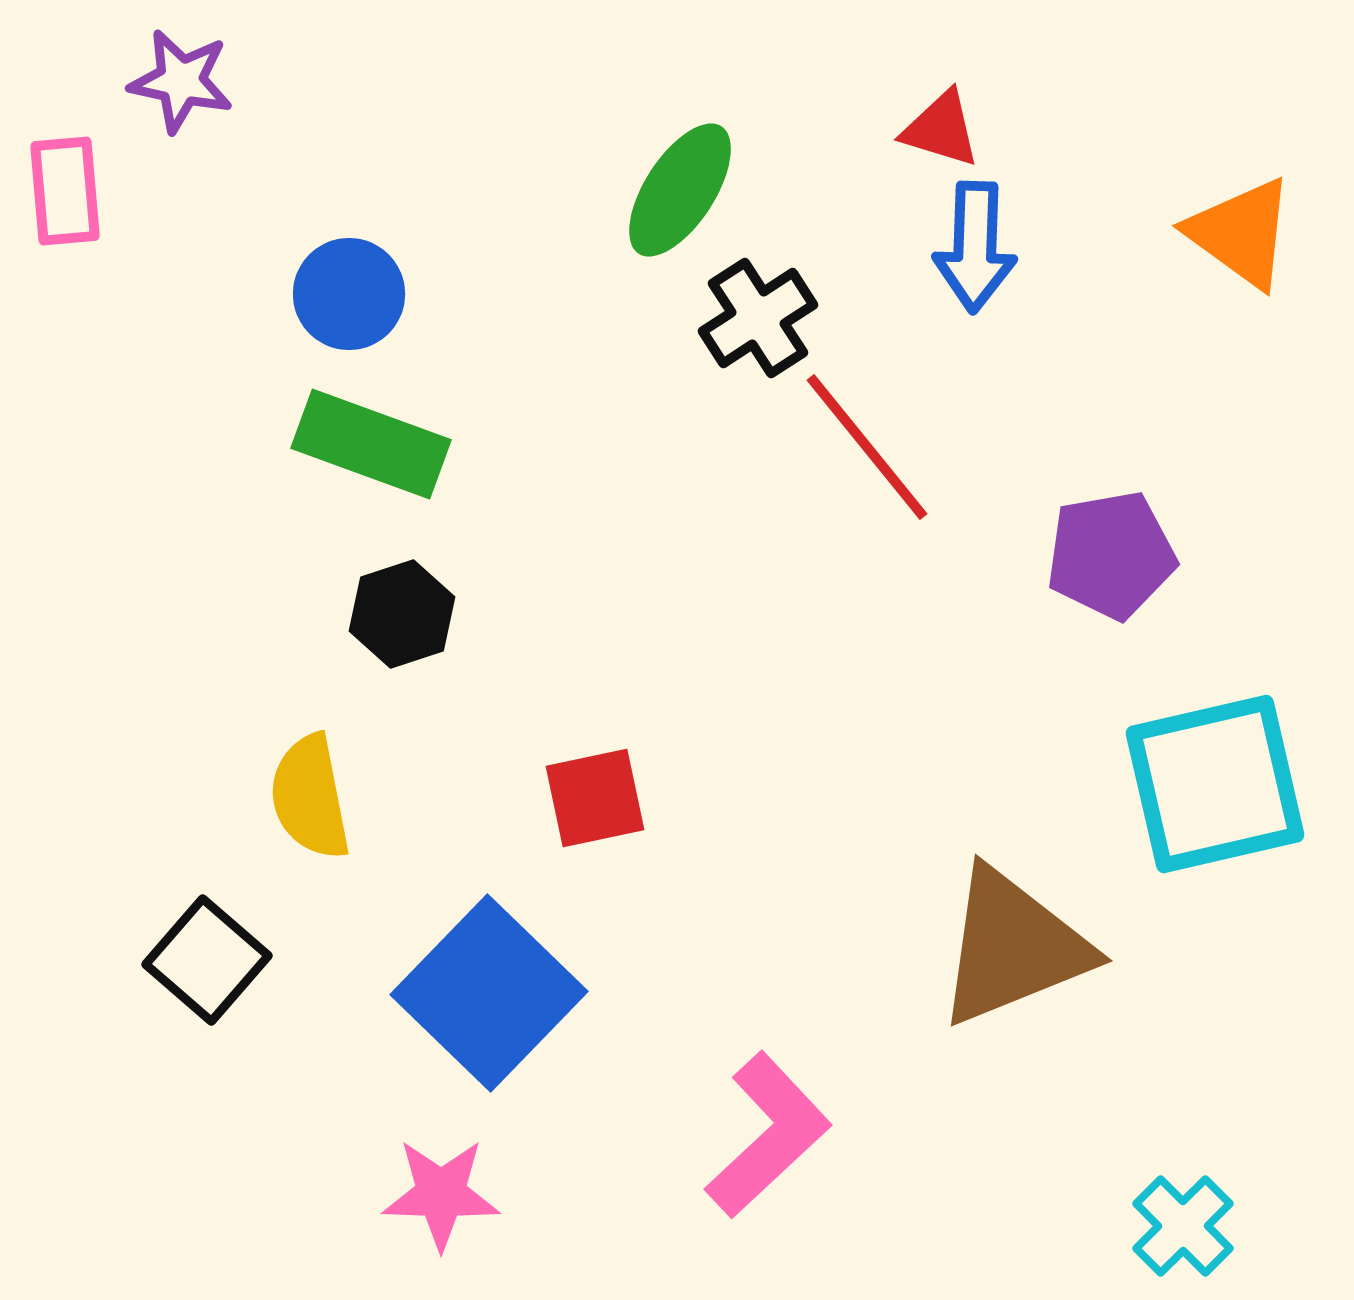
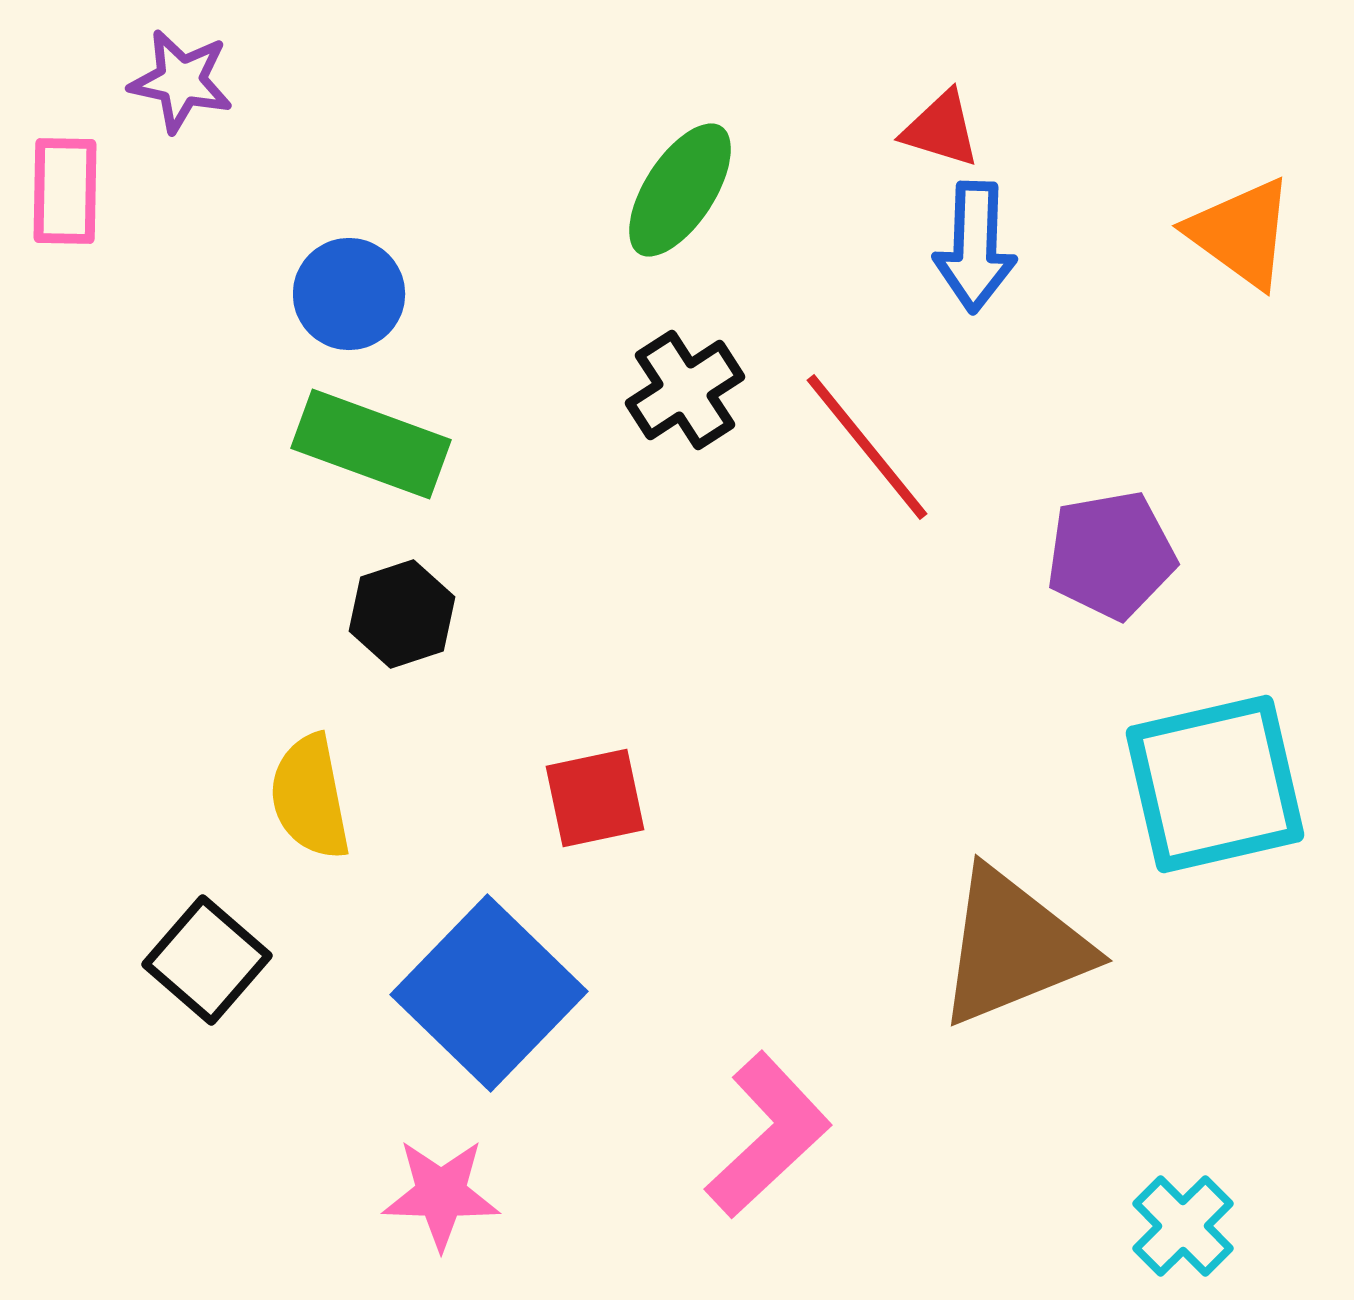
pink rectangle: rotated 6 degrees clockwise
black cross: moved 73 px left, 72 px down
